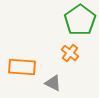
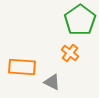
gray triangle: moved 1 px left, 1 px up
